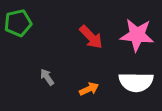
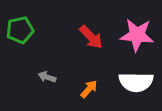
green pentagon: moved 2 px right, 7 px down
gray arrow: rotated 36 degrees counterclockwise
orange arrow: rotated 24 degrees counterclockwise
